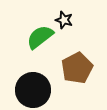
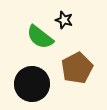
green semicircle: rotated 104 degrees counterclockwise
black circle: moved 1 px left, 6 px up
